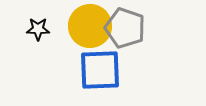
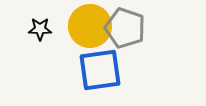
black star: moved 2 px right
blue square: rotated 6 degrees counterclockwise
